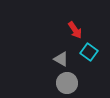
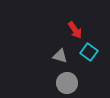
gray triangle: moved 1 px left, 3 px up; rotated 14 degrees counterclockwise
